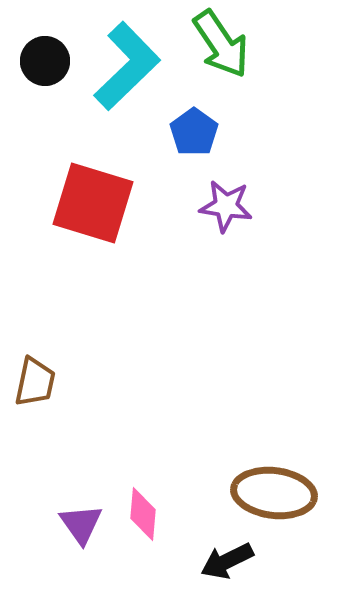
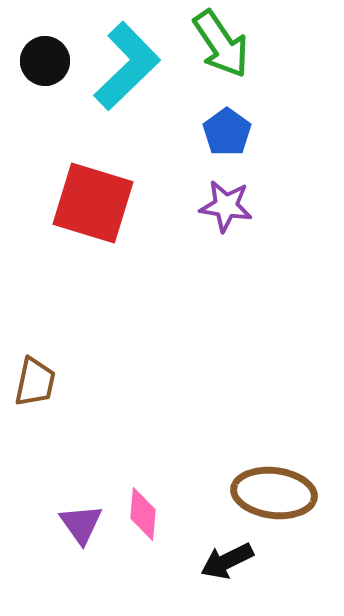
blue pentagon: moved 33 px right
